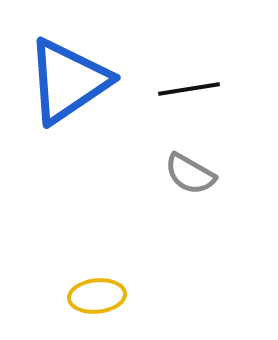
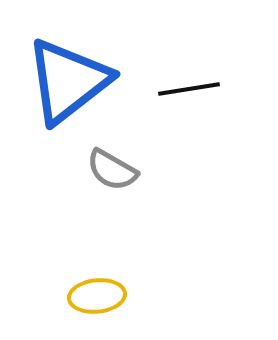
blue triangle: rotated 4 degrees counterclockwise
gray semicircle: moved 78 px left, 4 px up
